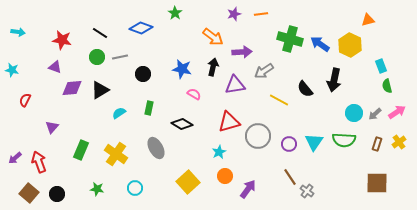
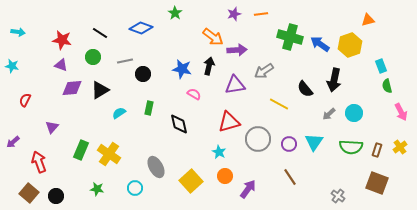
green cross at (290, 39): moved 2 px up
yellow hexagon at (350, 45): rotated 15 degrees clockwise
purple arrow at (242, 52): moved 5 px left, 2 px up
green circle at (97, 57): moved 4 px left
gray line at (120, 57): moved 5 px right, 4 px down
purple triangle at (55, 67): moved 6 px right, 2 px up
black arrow at (213, 67): moved 4 px left, 1 px up
cyan star at (12, 70): moved 4 px up
yellow line at (279, 100): moved 4 px down
pink arrow at (397, 112): moved 4 px right; rotated 96 degrees clockwise
gray arrow at (375, 114): moved 46 px left
black diamond at (182, 124): moved 3 px left; rotated 45 degrees clockwise
gray circle at (258, 136): moved 3 px down
green semicircle at (344, 140): moved 7 px right, 7 px down
yellow cross at (399, 142): moved 1 px right, 5 px down
brown rectangle at (377, 144): moved 6 px down
gray ellipse at (156, 148): moved 19 px down
cyan star at (219, 152): rotated 16 degrees counterclockwise
yellow cross at (116, 154): moved 7 px left
purple arrow at (15, 158): moved 2 px left, 16 px up
yellow square at (188, 182): moved 3 px right, 1 px up
brown square at (377, 183): rotated 20 degrees clockwise
gray cross at (307, 191): moved 31 px right, 5 px down
black circle at (57, 194): moved 1 px left, 2 px down
